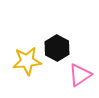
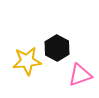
pink triangle: rotated 15 degrees clockwise
